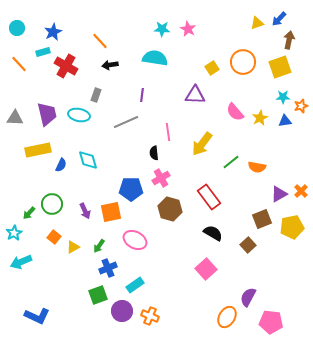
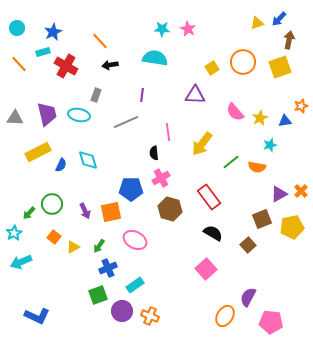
cyan star at (283, 97): moved 13 px left, 48 px down; rotated 16 degrees counterclockwise
yellow rectangle at (38, 150): moved 2 px down; rotated 15 degrees counterclockwise
orange ellipse at (227, 317): moved 2 px left, 1 px up
